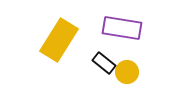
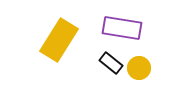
black rectangle: moved 7 px right
yellow circle: moved 12 px right, 4 px up
